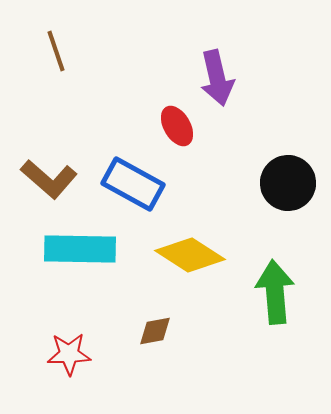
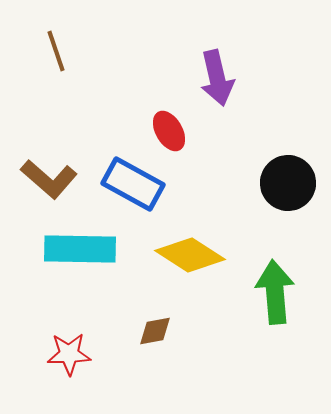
red ellipse: moved 8 px left, 5 px down
